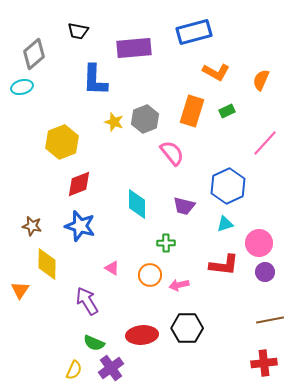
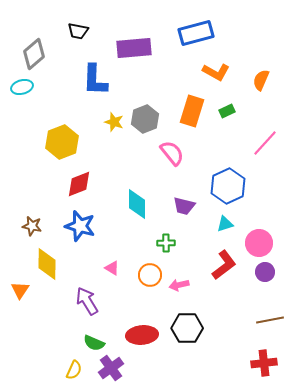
blue rectangle: moved 2 px right, 1 px down
red L-shape: rotated 44 degrees counterclockwise
